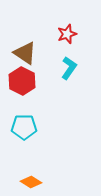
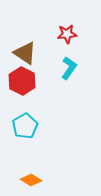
red star: rotated 12 degrees clockwise
cyan pentagon: moved 1 px right, 1 px up; rotated 30 degrees counterclockwise
orange diamond: moved 2 px up
